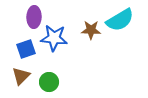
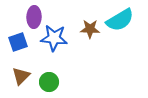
brown star: moved 1 px left, 1 px up
blue square: moved 8 px left, 7 px up
